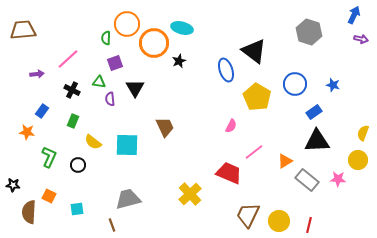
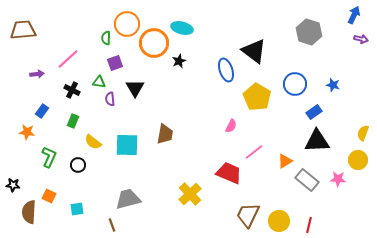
brown trapezoid at (165, 127): moved 7 px down; rotated 35 degrees clockwise
